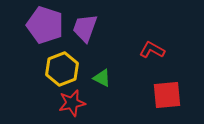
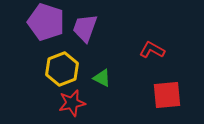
purple pentagon: moved 1 px right, 3 px up
